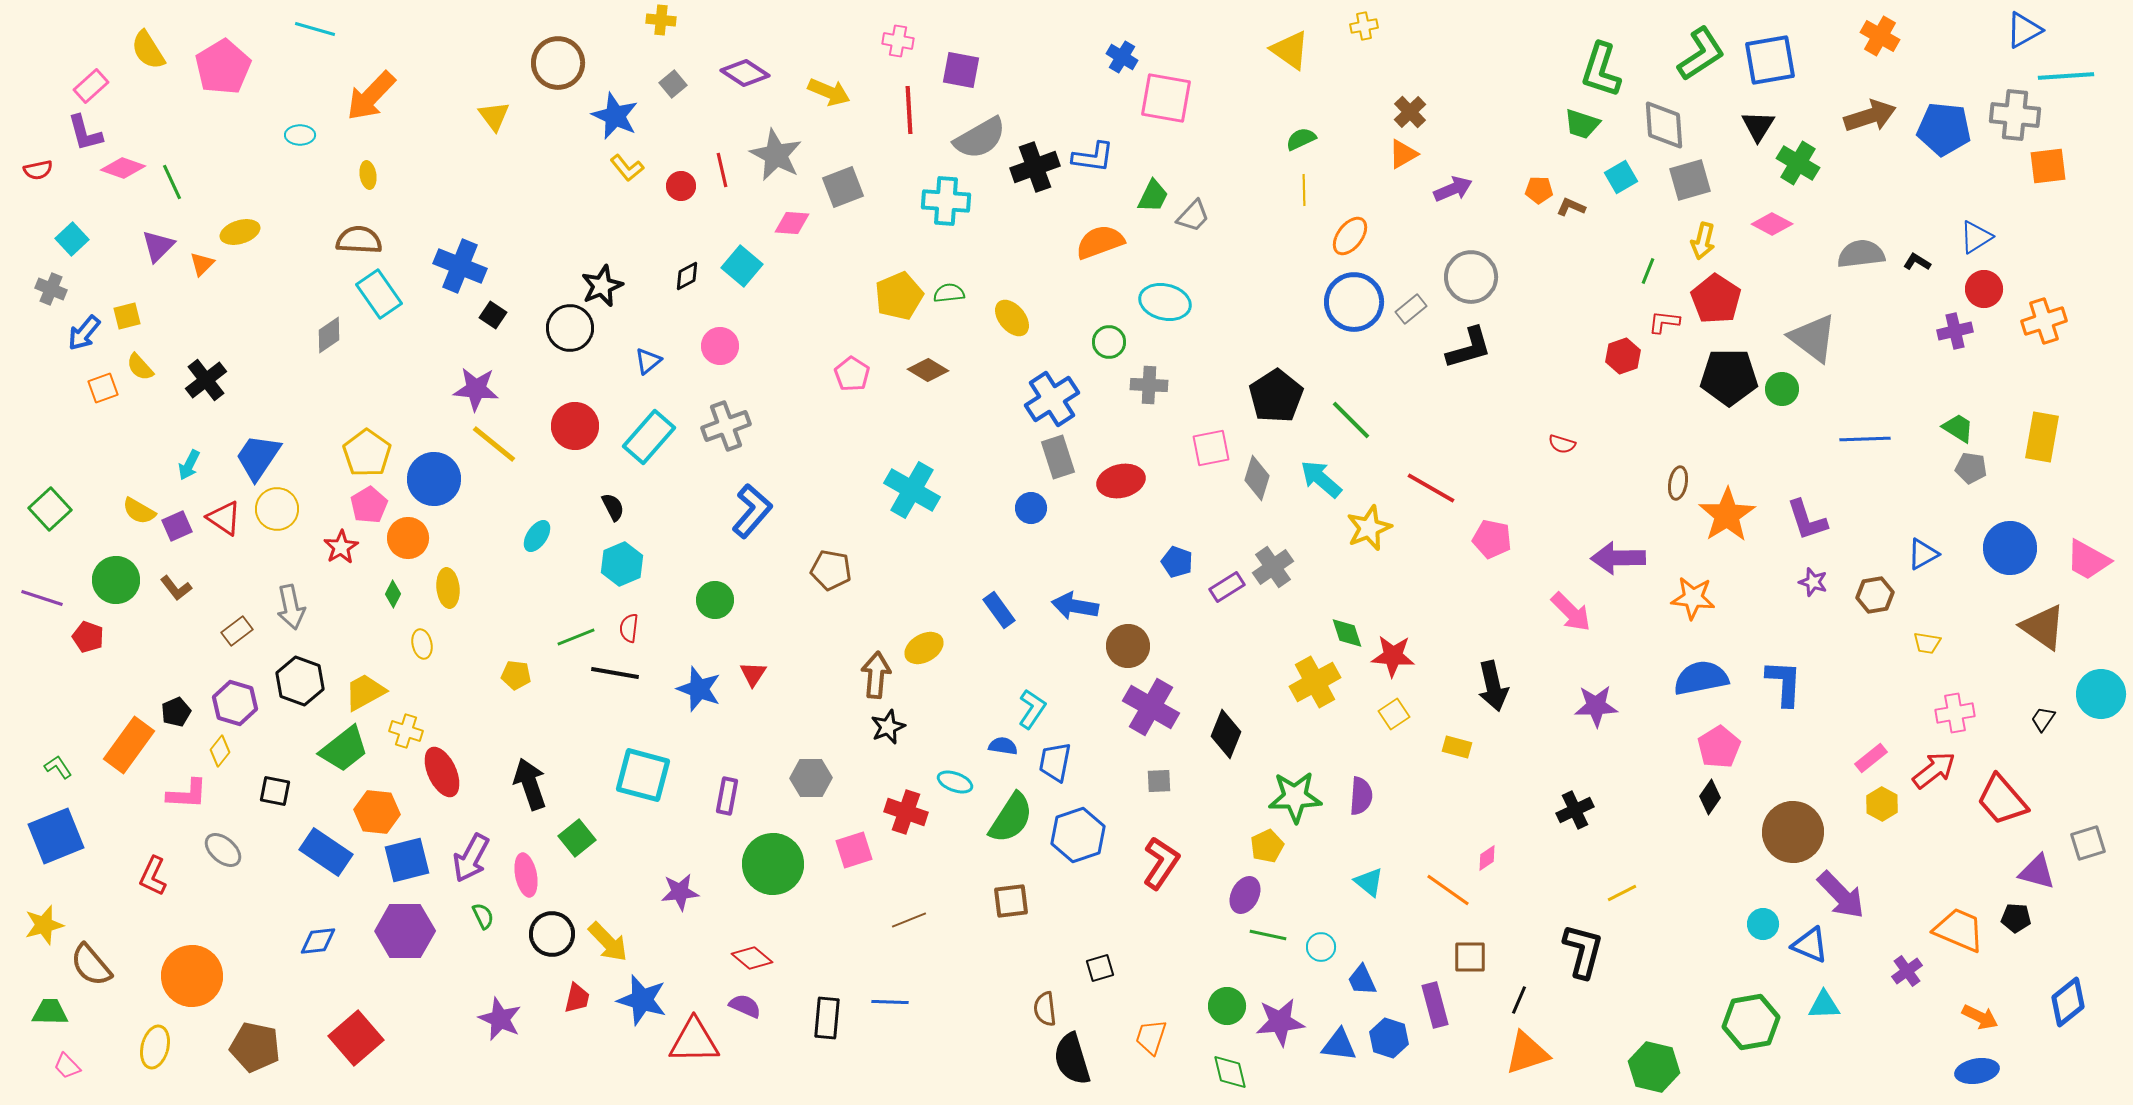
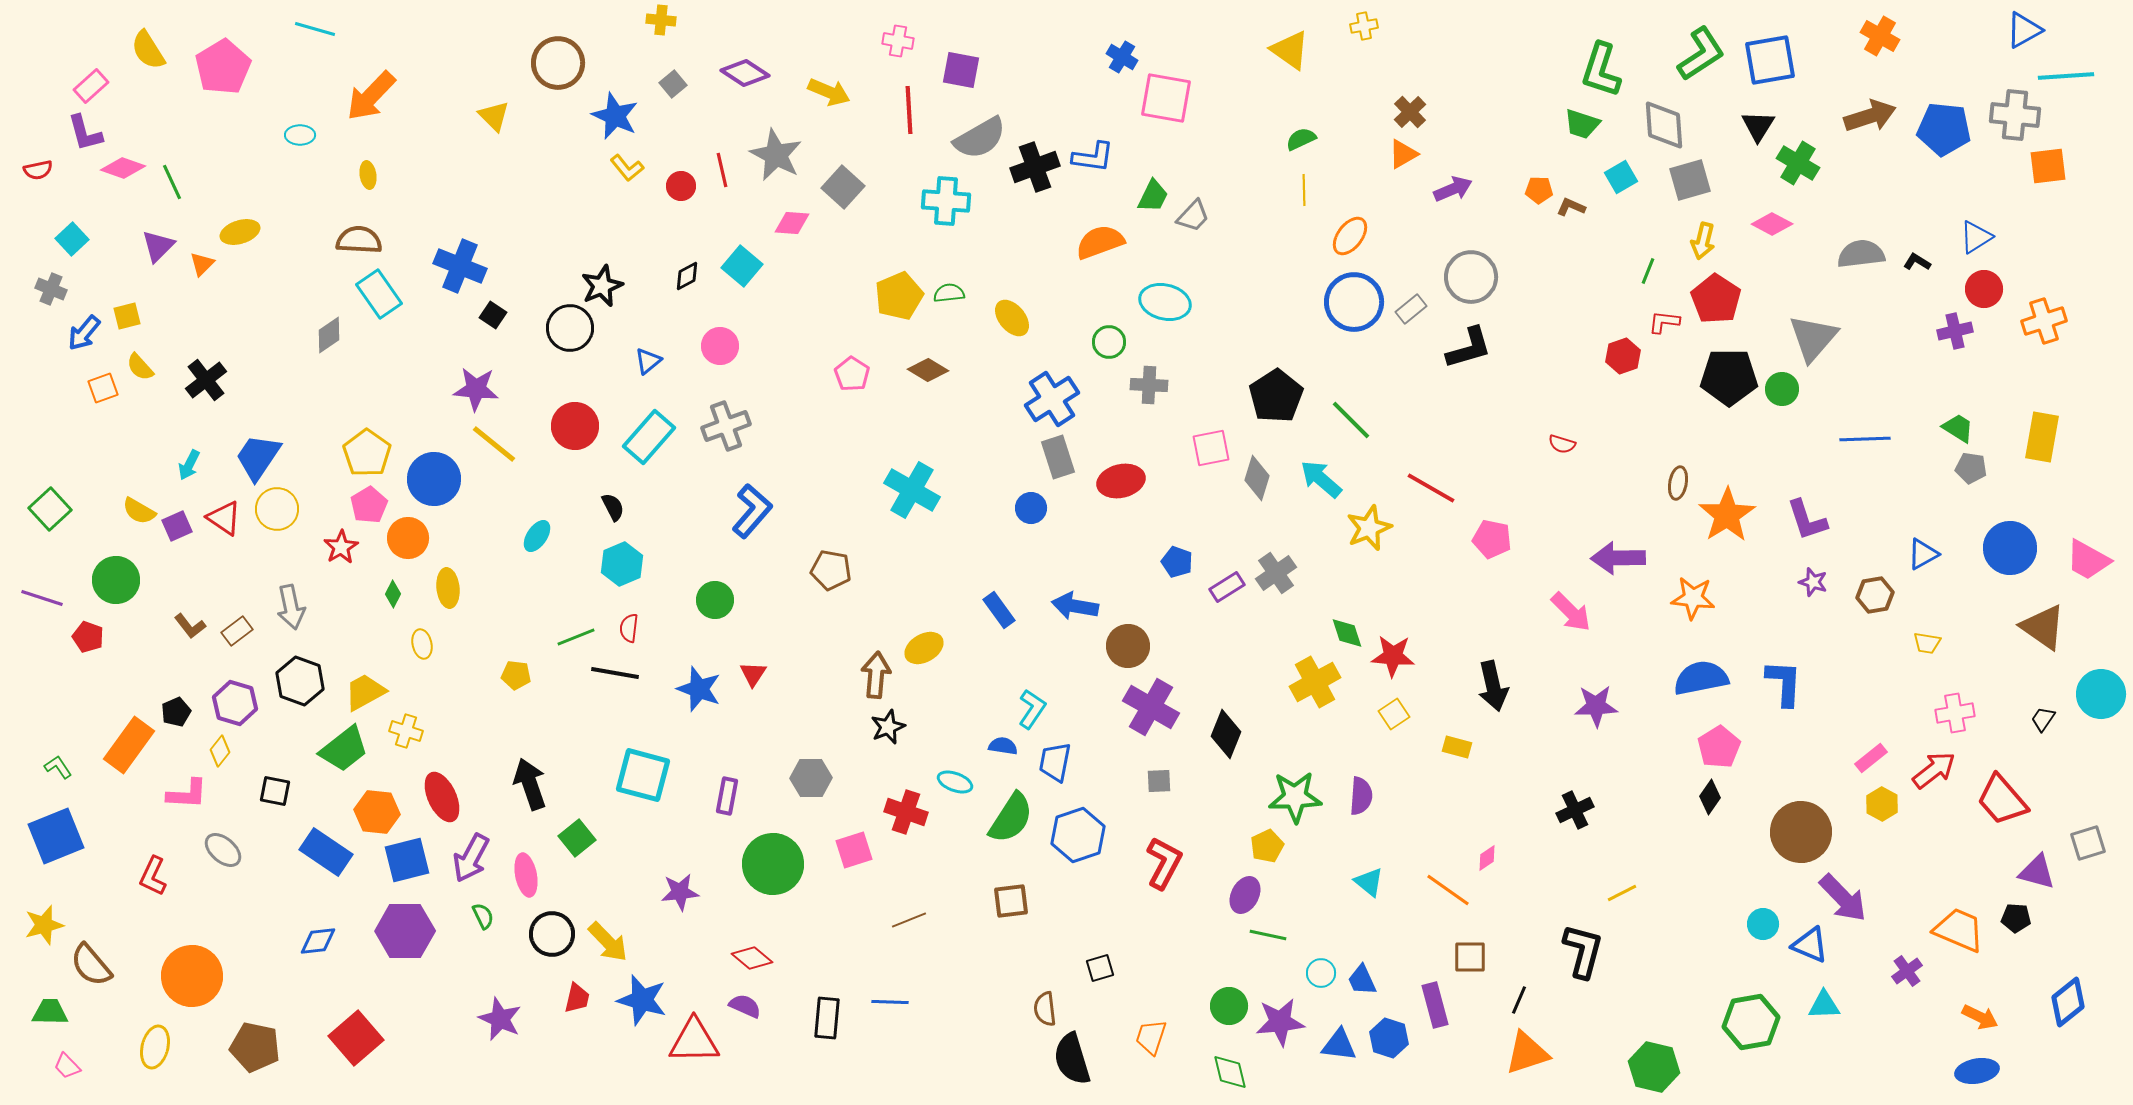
yellow triangle at (494, 116): rotated 8 degrees counterclockwise
gray square at (843, 187): rotated 27 degrees counterclockwise
gray triangle at (1813, 338): rotated 34 degrees clockwise
gray cross at (1273, 567): moved 3 px right, 6 px down
brown L-shape at (176, 588): moved 14 px right, 38 px down
red ellipse at (442, 772): moved 25 px down
brown circle at (1793, 832): moved 8 px right
red L-shape at (1161, 863): moved 3 px right; rotated 6 degrees counterclockwise
purple arrow at (1841, 895): moved 2 px right, 3 px down
cyan circle at (1321, 947): moved 26 px down
green circle at (1227, 1006): moved 2 px right
